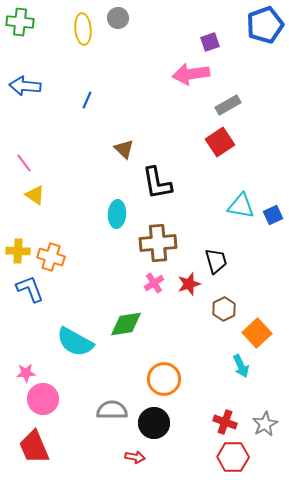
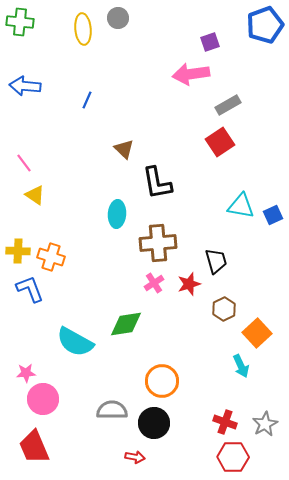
orange circle: moved 2 px left, 2 px down
